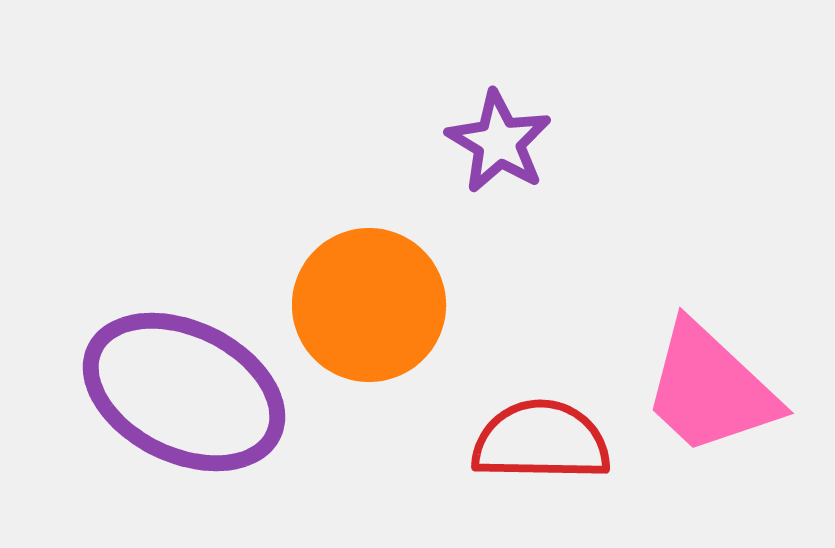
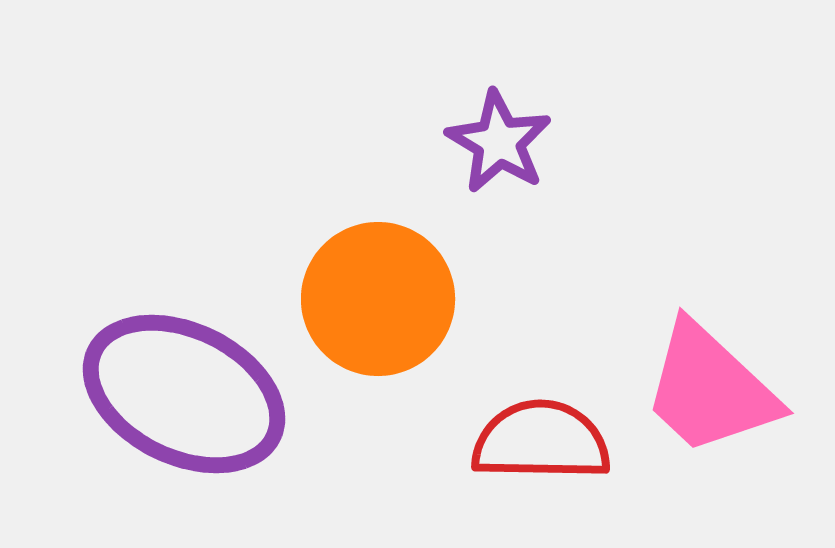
orange circle: moved 9 px right, 6 px up
purple ellipse: moved 2 px down
